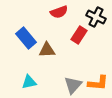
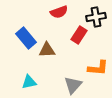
black cross: rotated 36 degrees counterclockwise
orange L-shape: moved 15 px up
